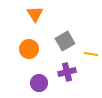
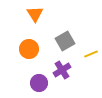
yellow line: rotated 32 degrees counterclockwise
purple cross: moved 5 px left, 2 px up; rotated 18 degrees counterclockwise
